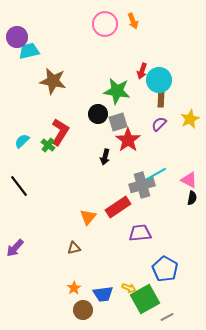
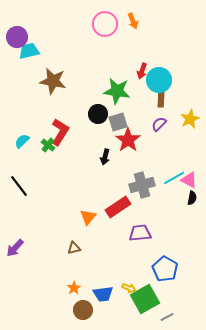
cyan line: moved 18 px right, 4 px down
